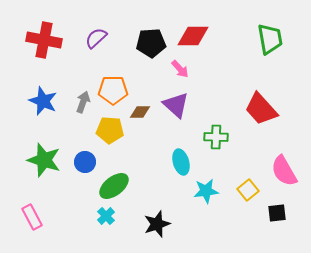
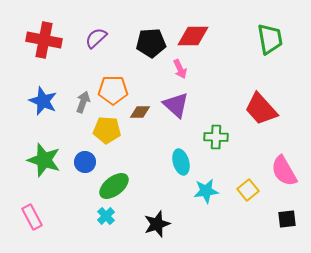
pink arrow: rotated 18 degrees clockwise
yellow pentagon: moved 3 px left
black square: moved 10 px right, 6 px down
